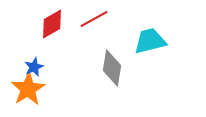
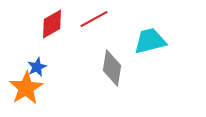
blue star: moved 3 px right
orange star: moved 2 px left, 1 px up
